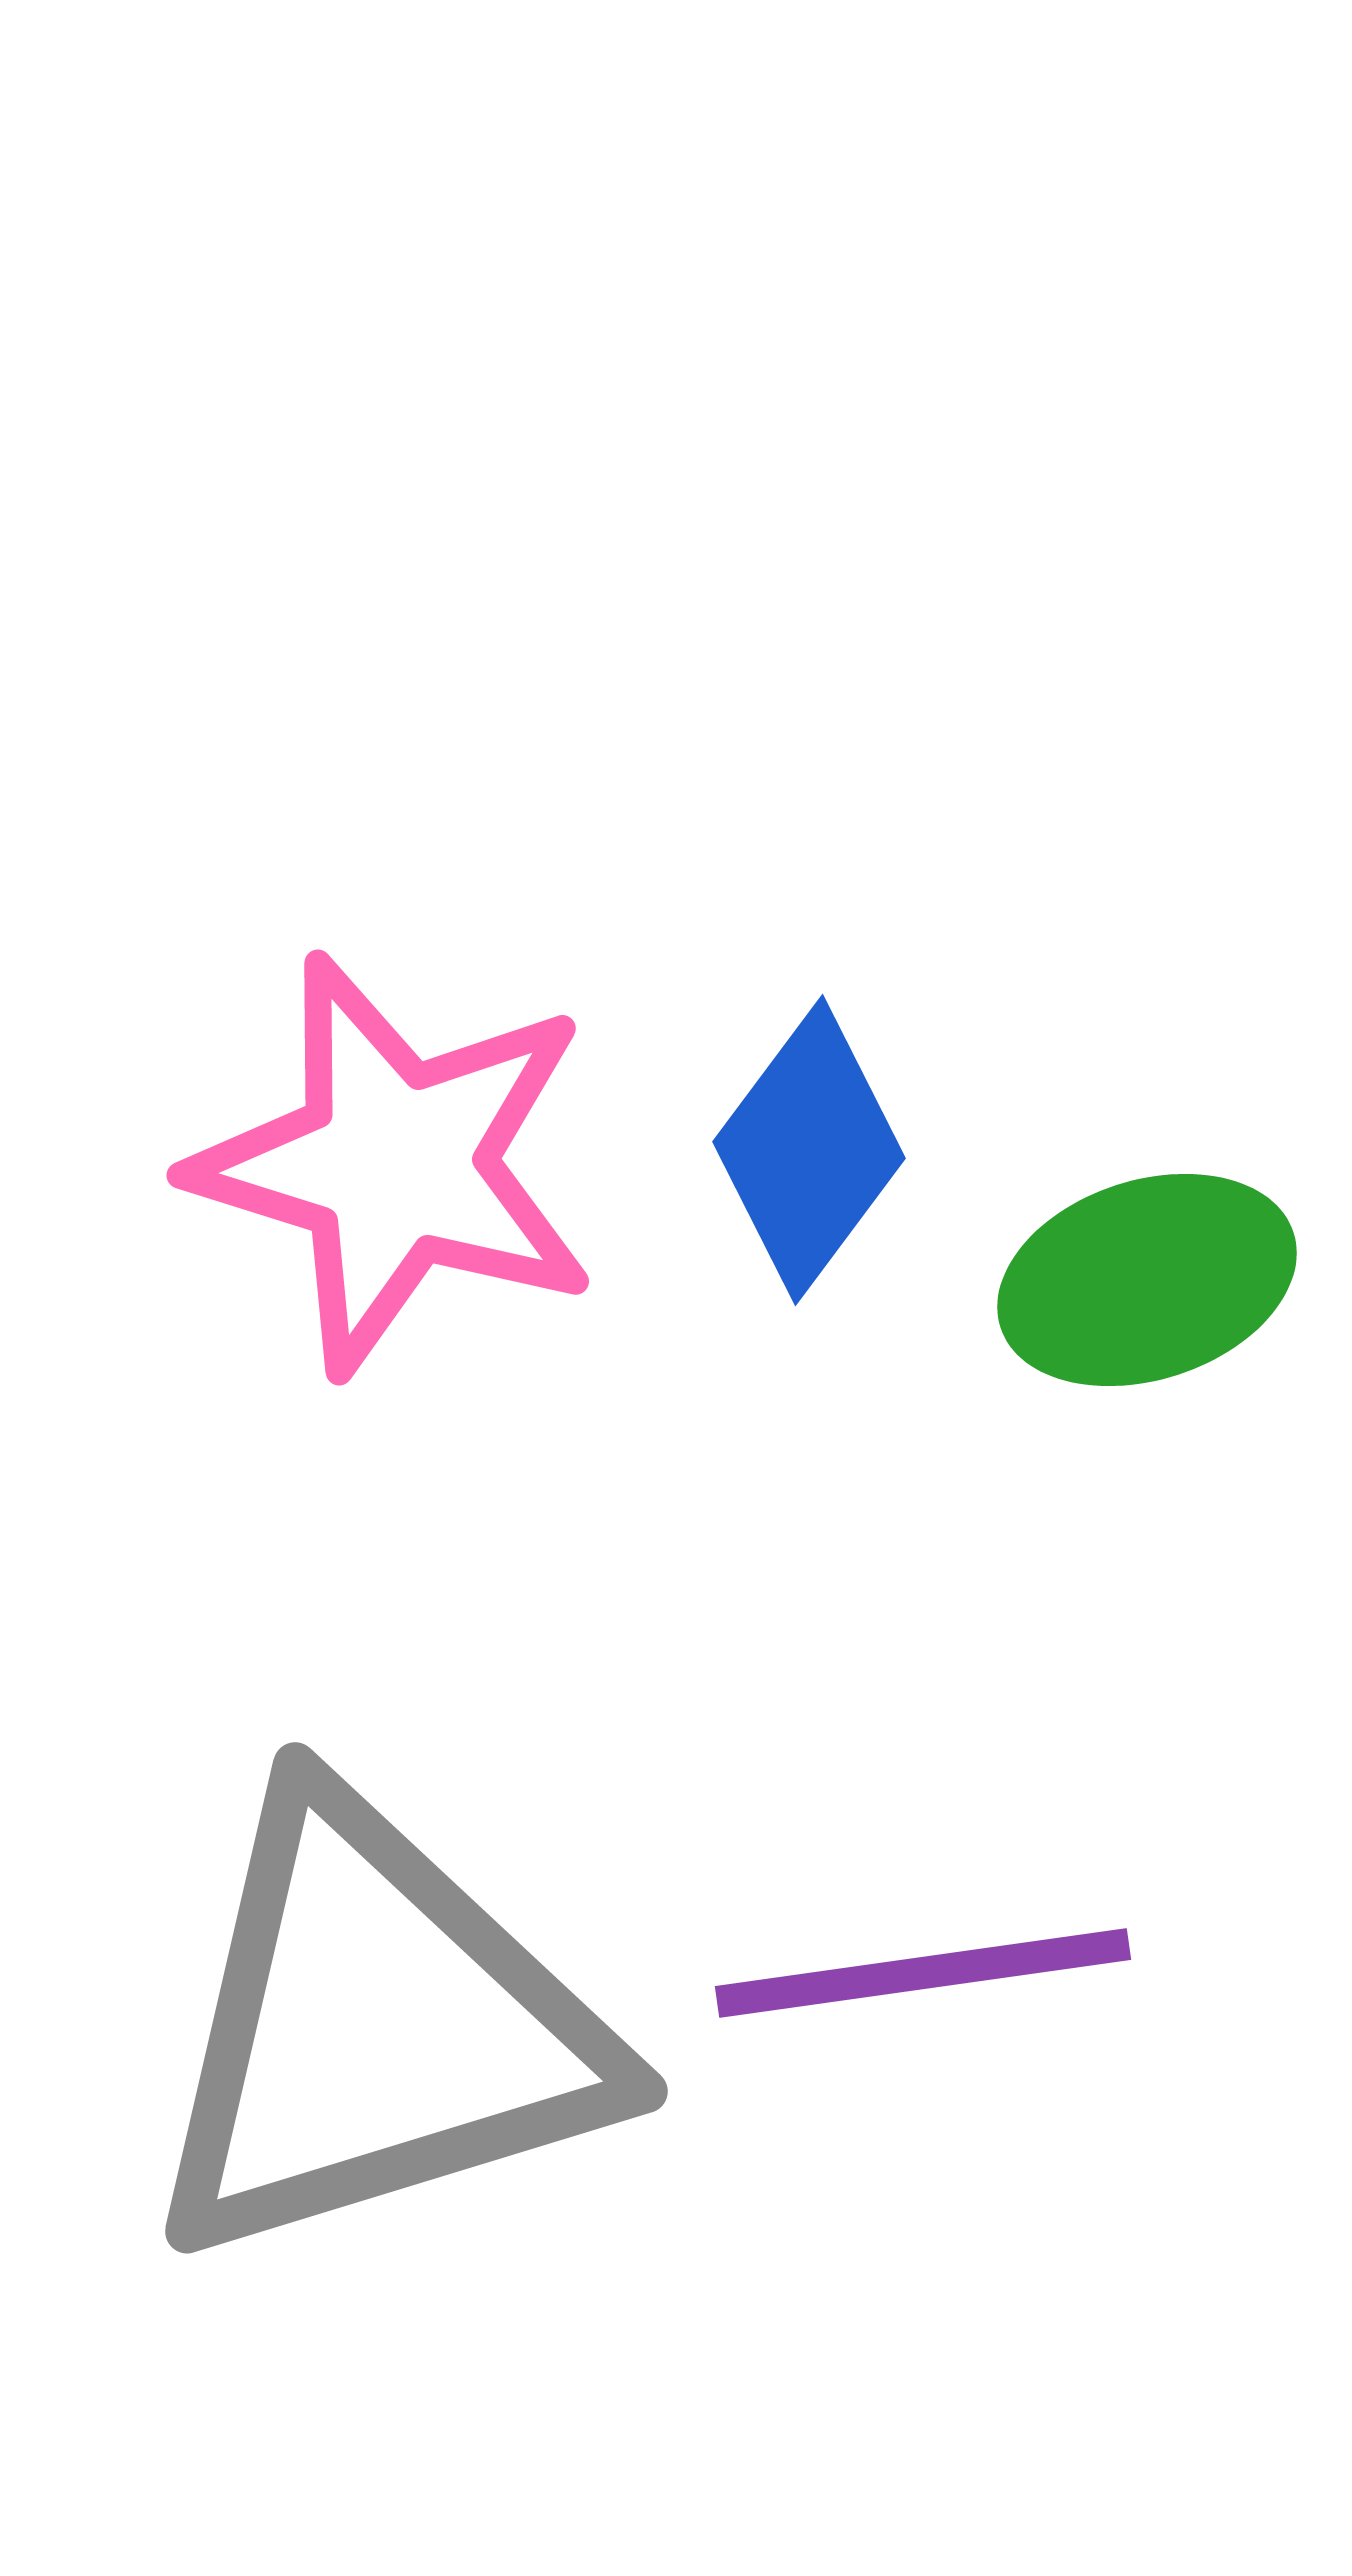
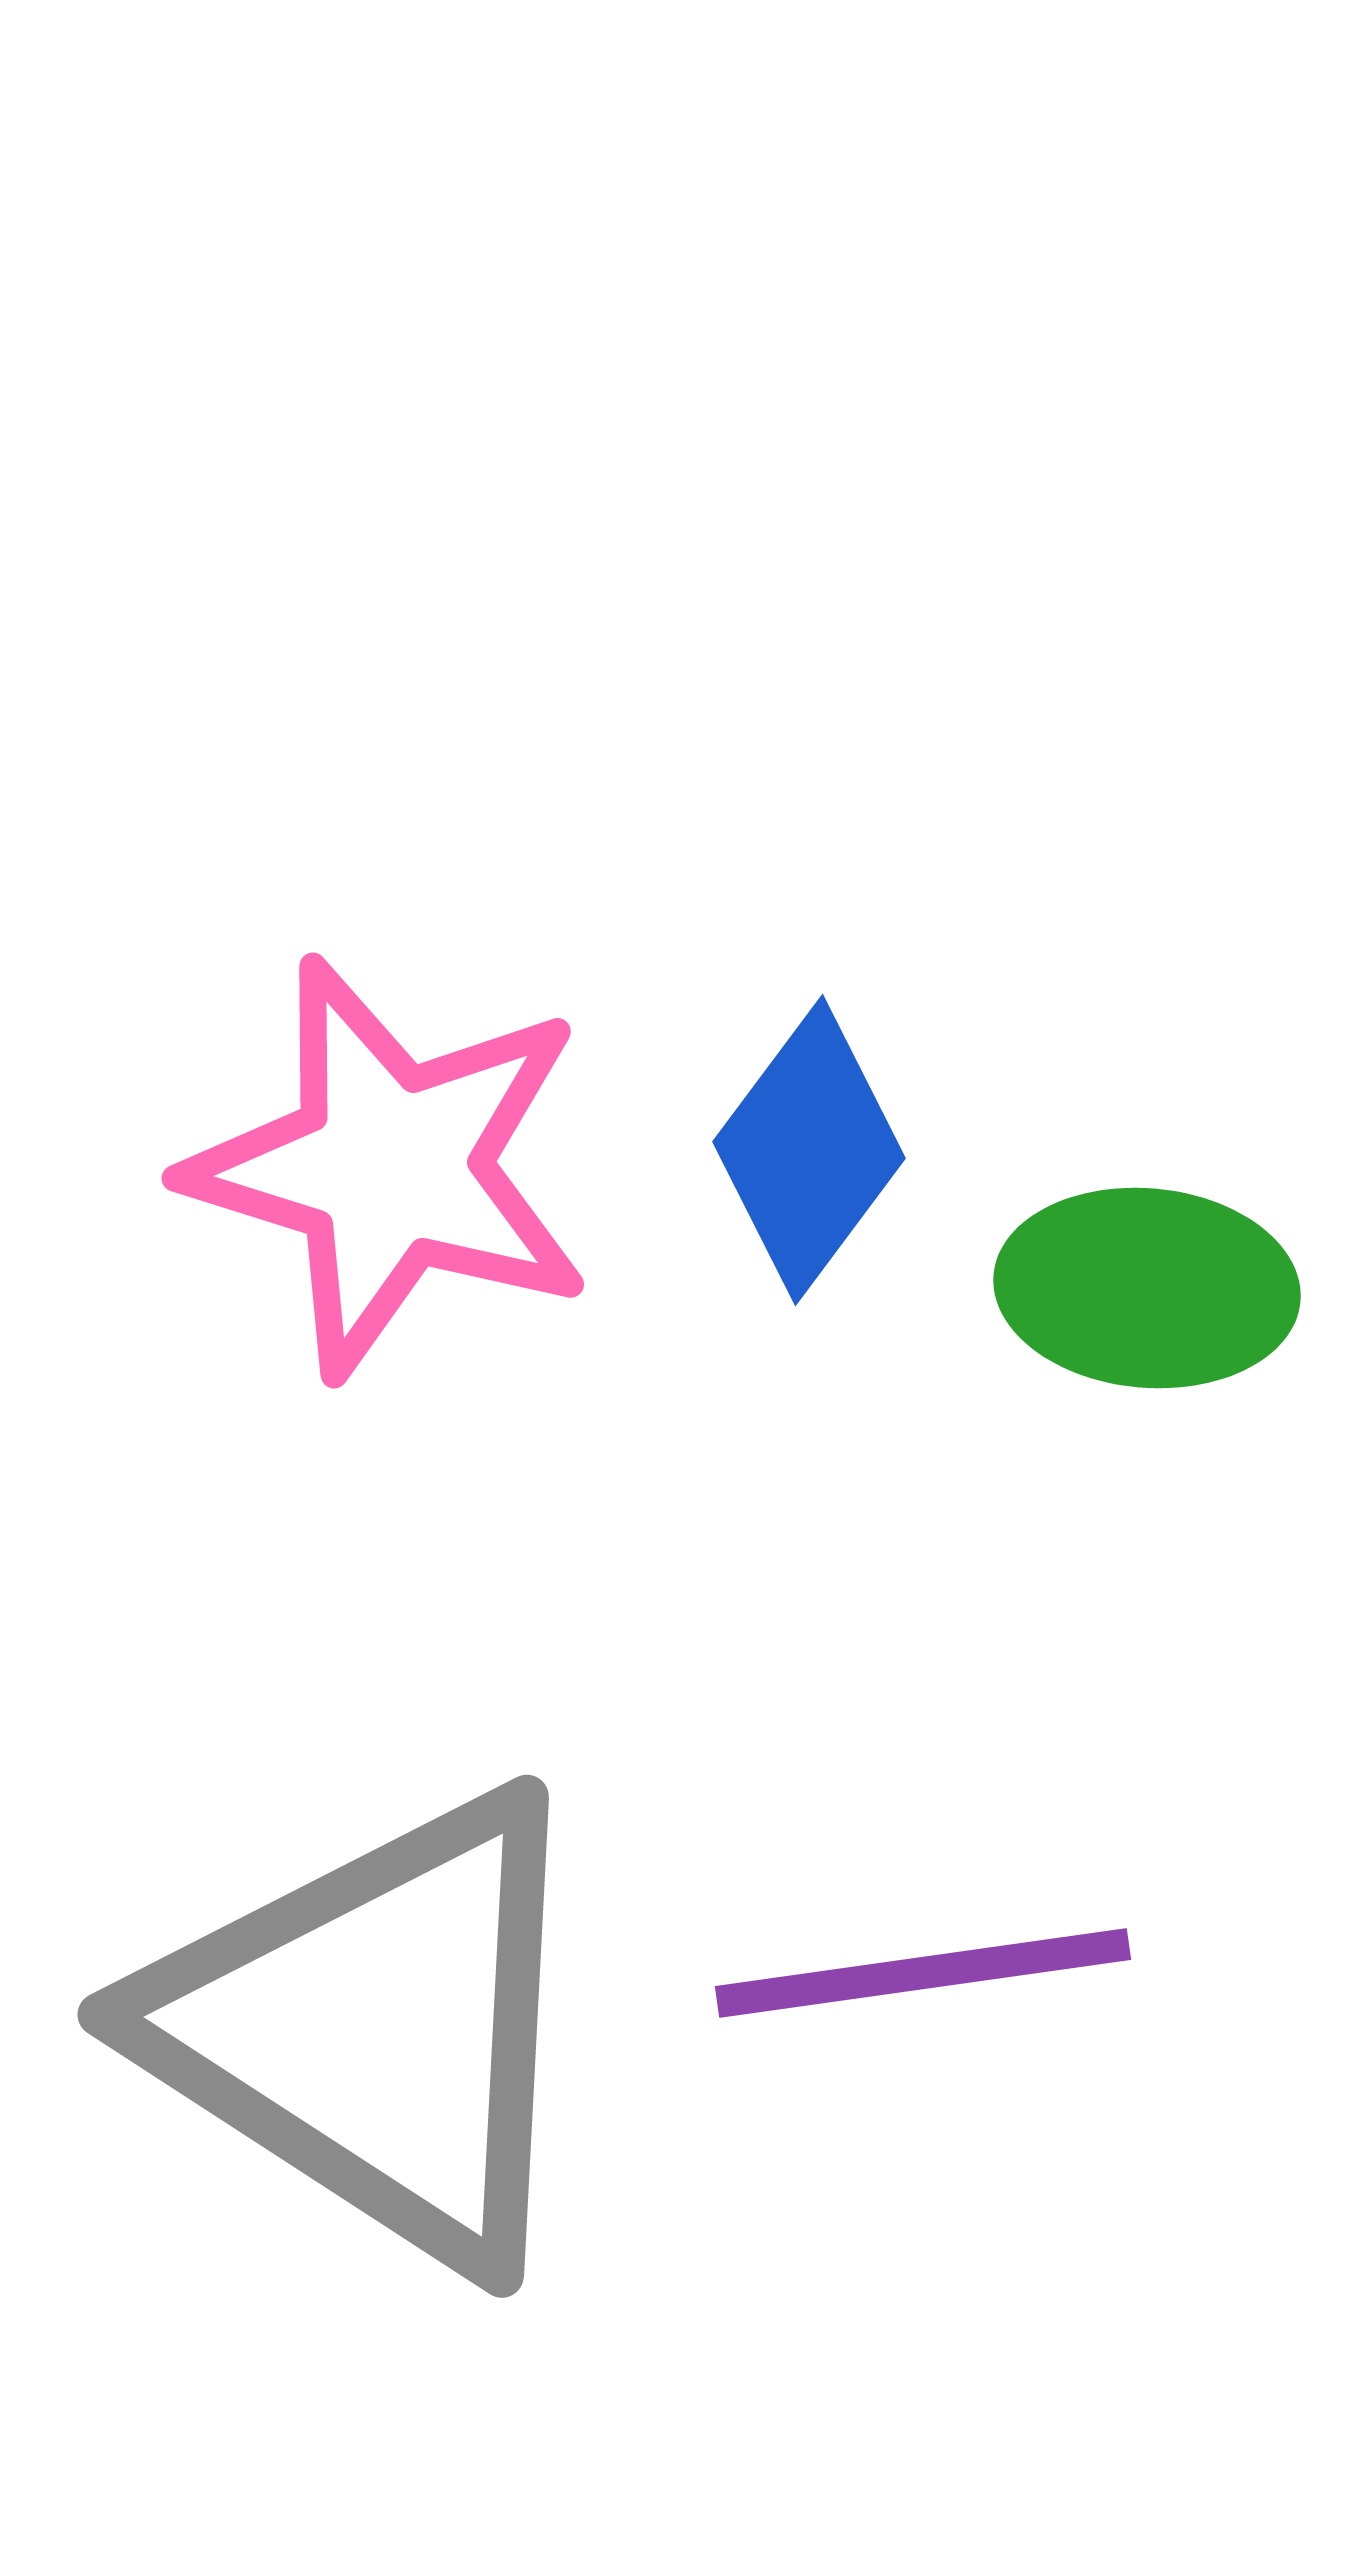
pink star: moved 5 px left, 3 px down
green ellipse: moved 8 px down; rotated 23 degrees clockwise
gray triangle: rotated 50 degrees clockwise
